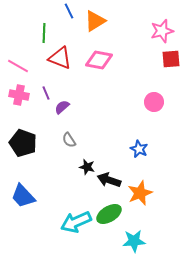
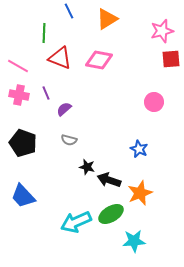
orange triangle: moved 12 px right, 2 px up
purple semicircle: moved 2 px right, 2 px down
gray semicircle: rotated 42 degrees counterclockwise
green ellipse: moved 2 px right
